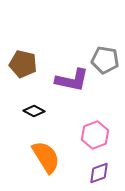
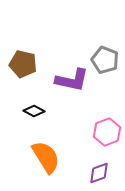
gray pentagon: rotated 12 degrees clockwise
pink hexagon: moved 12 px right, 3 px up
